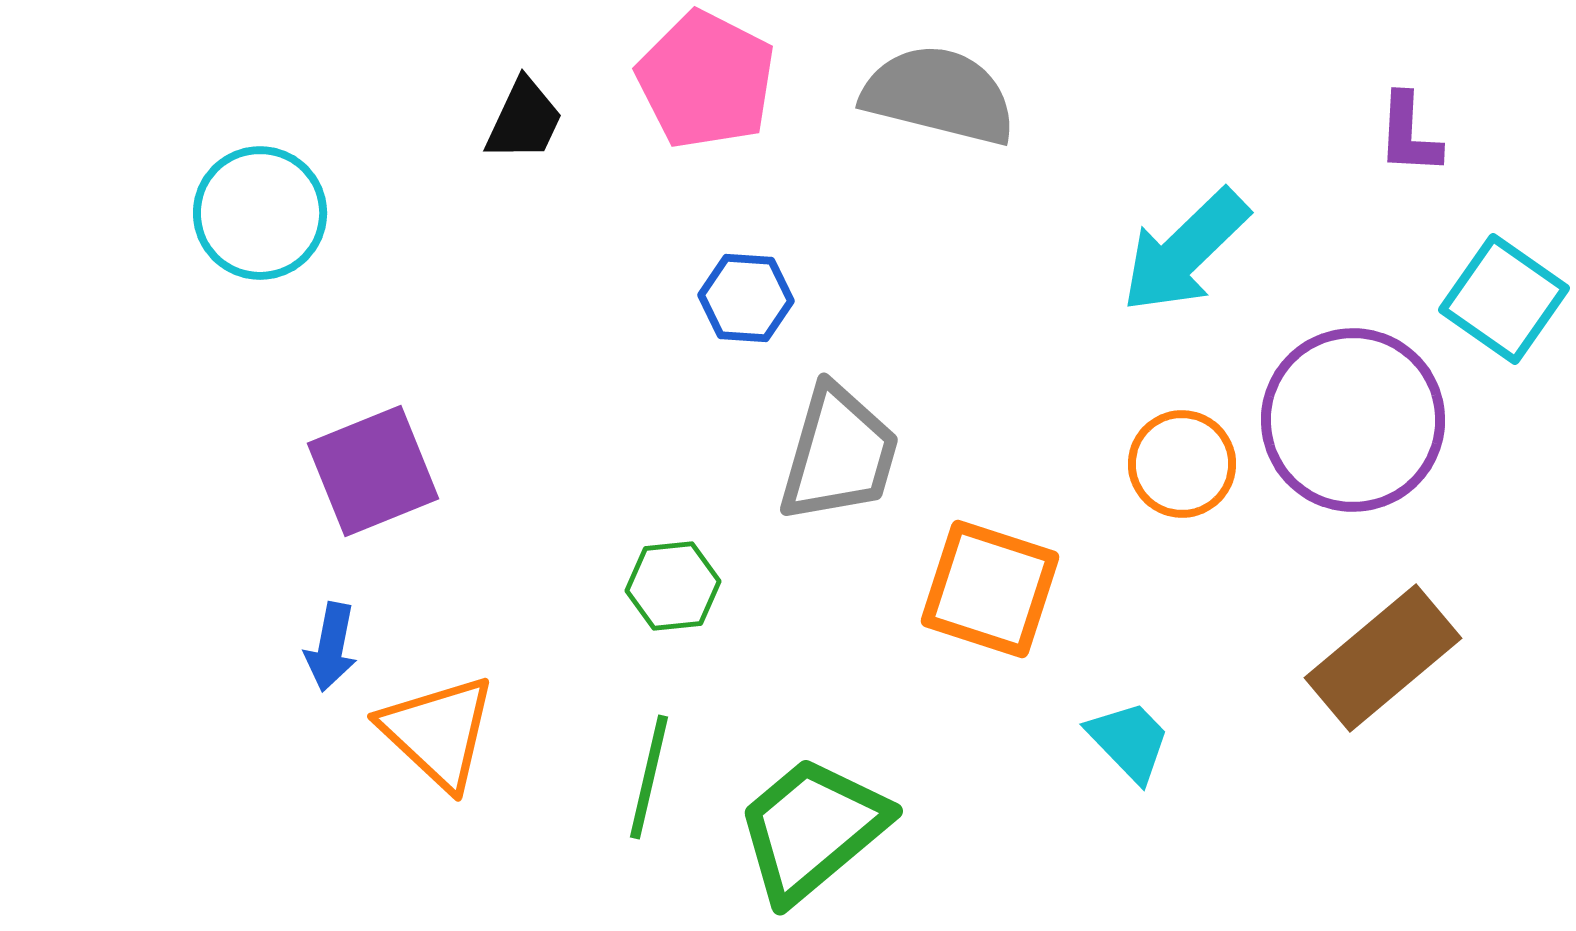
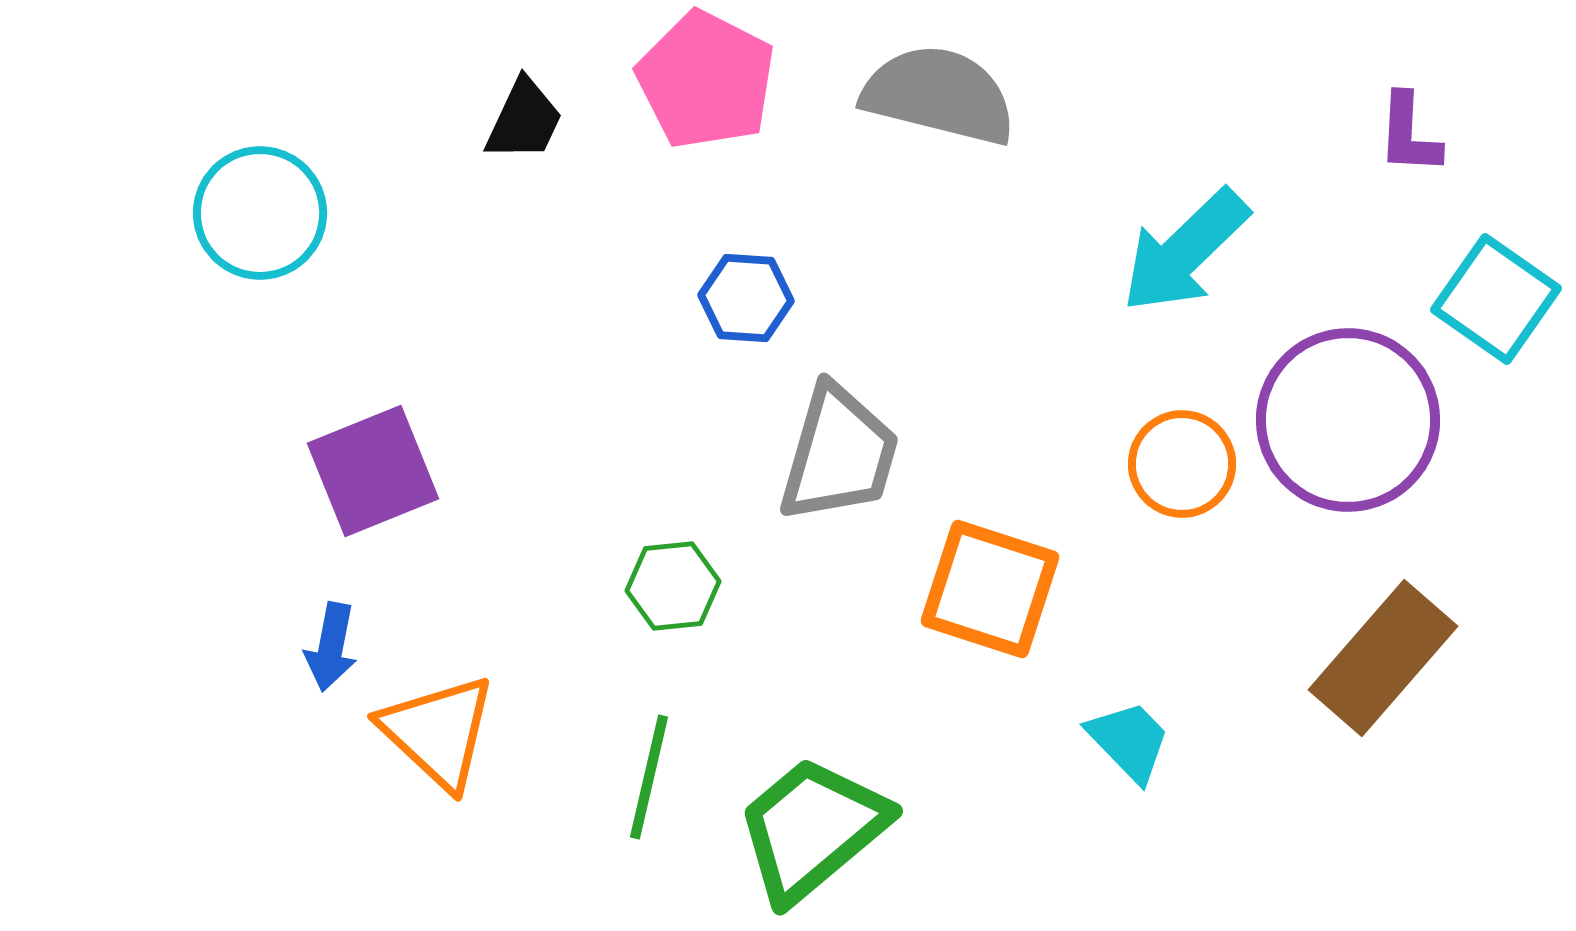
cyan square: moved 8 px left
purple circle: moved 5 px left
brown rectangle: rotated 9 degrees counterclockwise
